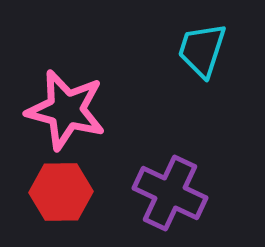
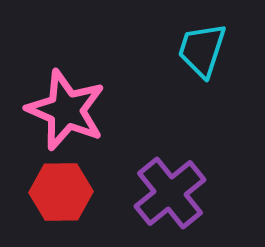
pink star: rotated 8 degrees clockwise
purple cross: rotated 26 degrees clockwise
